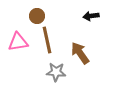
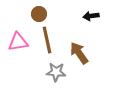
brown circle: moved 2 px right, 2 px up
brown arrow: moved 1 px left
